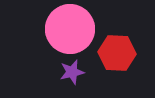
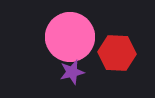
pink circle: moved 8 px down
